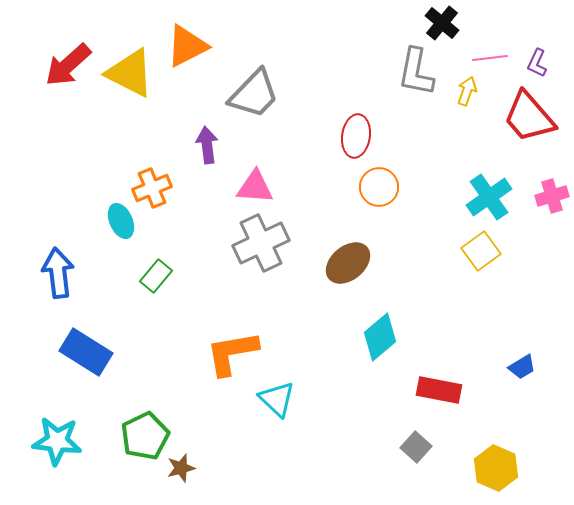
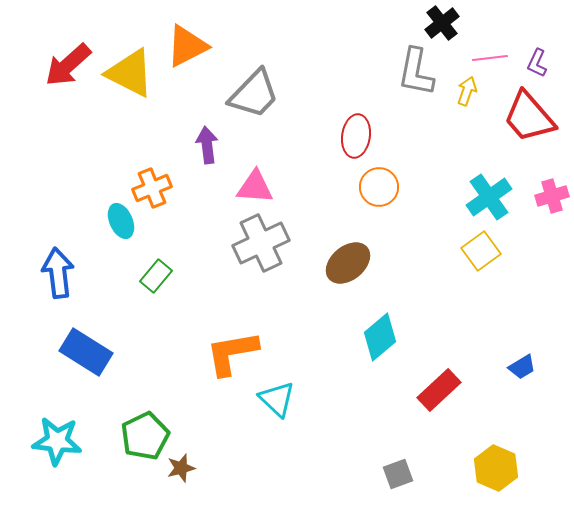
black cross: rotated 12 degrees clockwise
red rectangle: rotated 54 degrees counterclockwise
gray square: moved 18 px left, 27 px down; rotated 28 degrees clockwise
